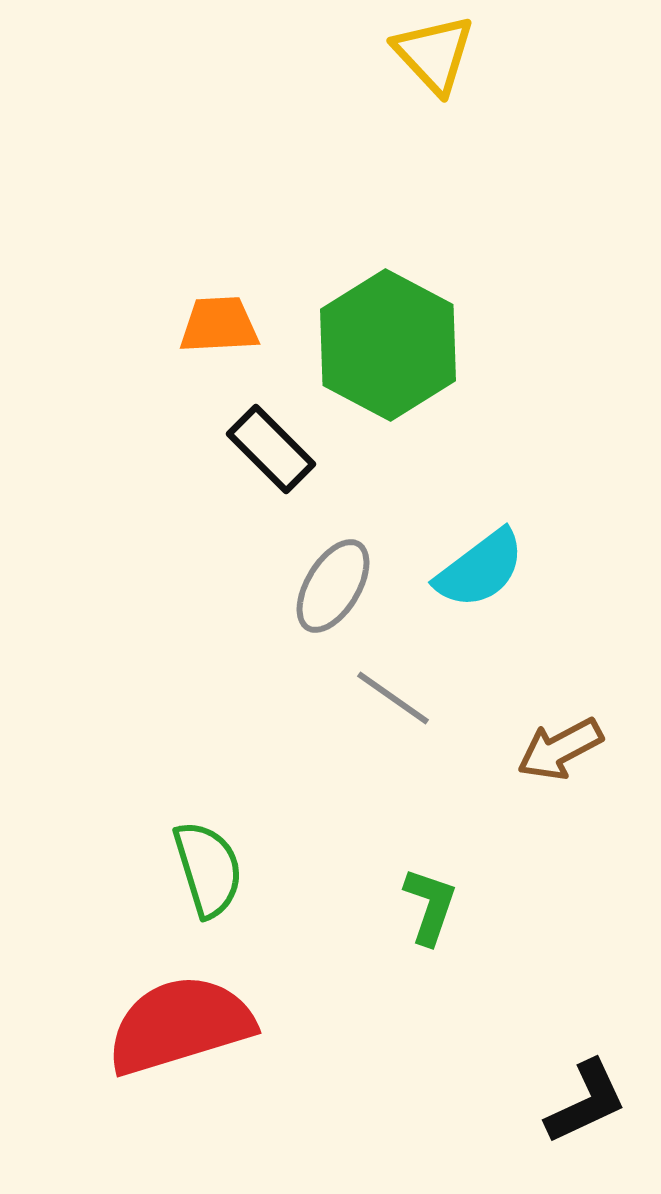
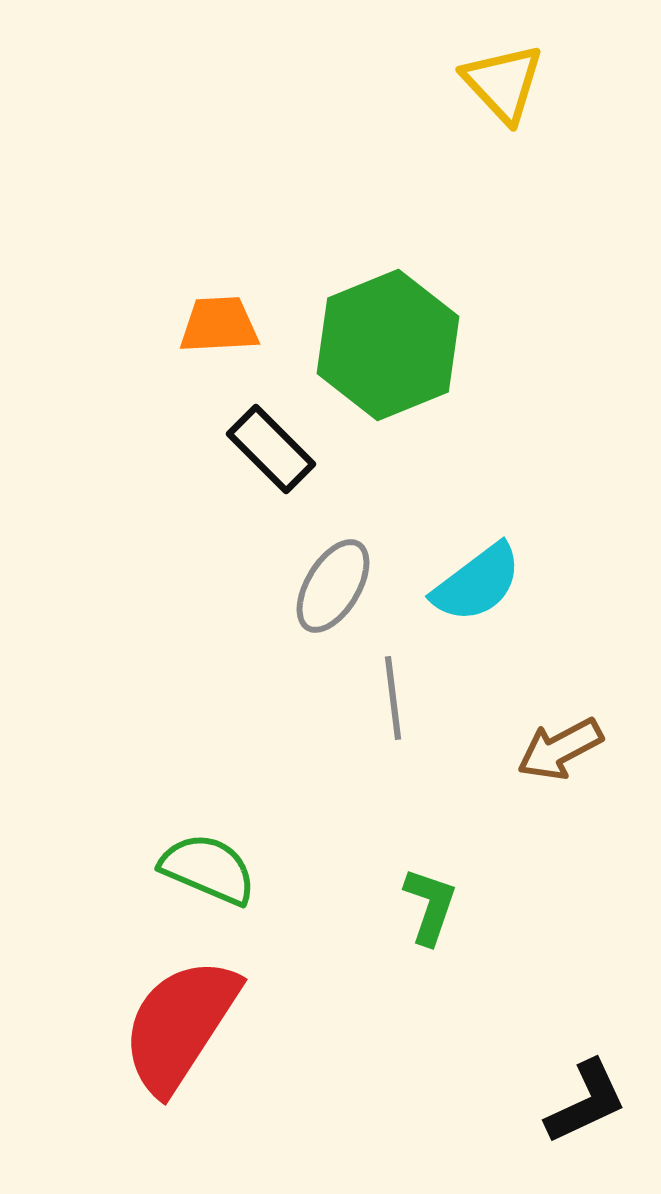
yellow triangle: moved 69 px right, 29 px down
green hexagon: rotated 10 degrees clockwise
cyan semicircle: moved 3 px left, 14 px down
gray line: rotated 48 degrees clockwise
green semicircle: rotated 50 degrees counterclockwise
red semicircle: rotated 40 degrees counterclockwise
